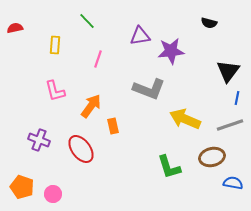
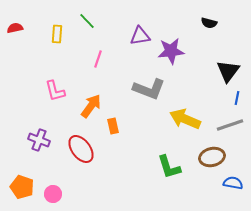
yellow rectangle: moved 2 px right, 11 px up
